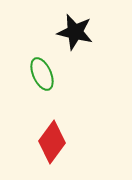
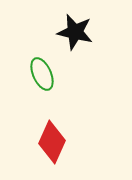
red diamond: rotated 12 degrees counterclockwise
